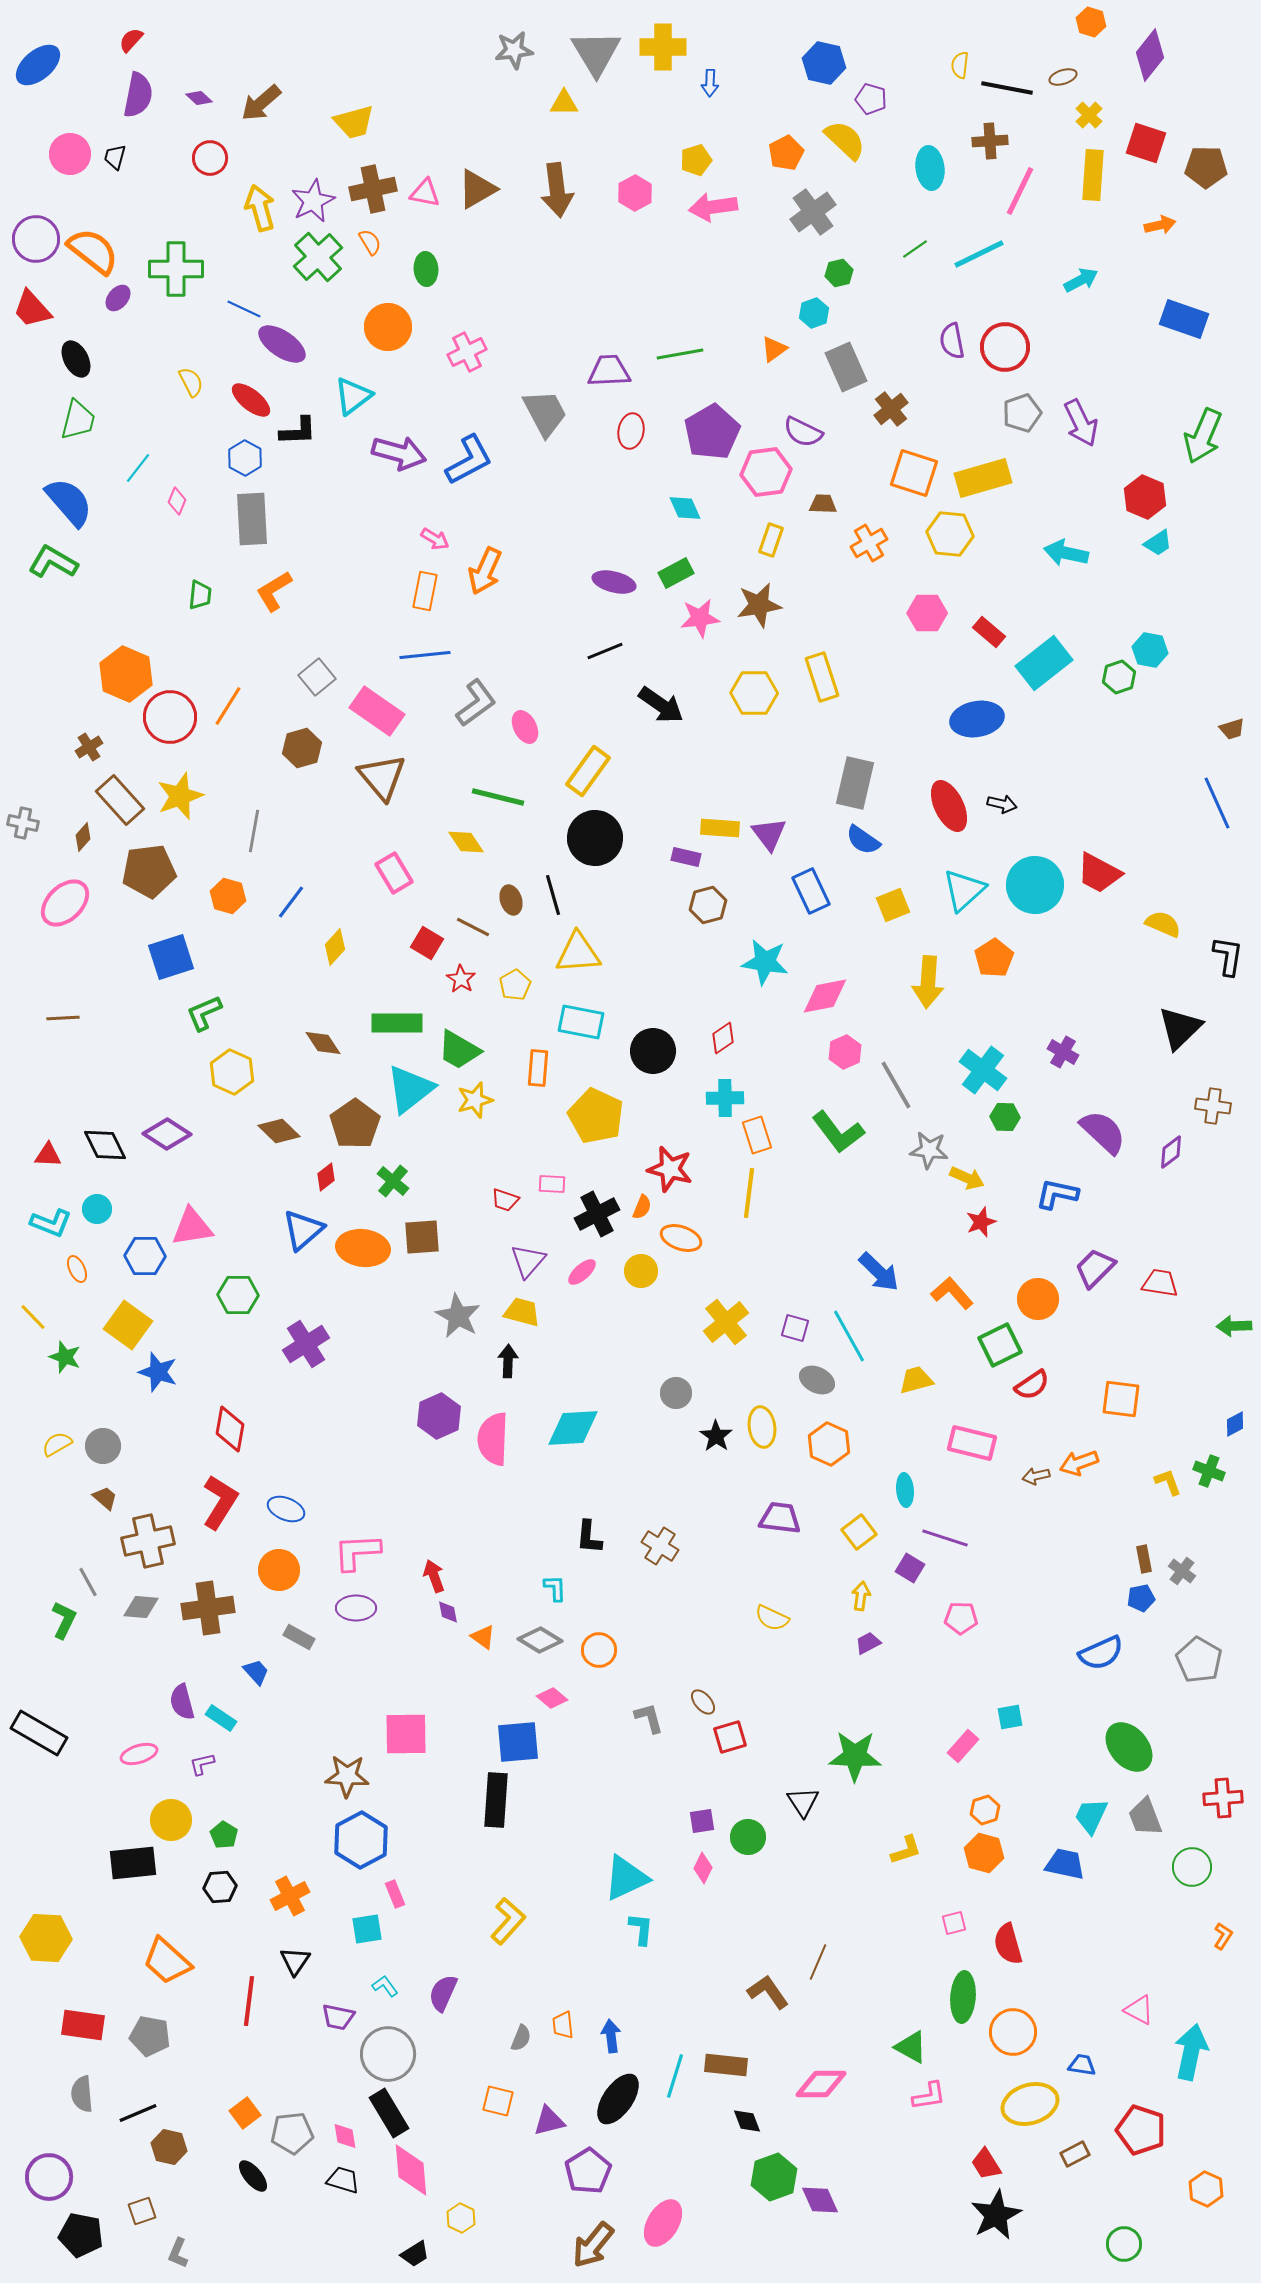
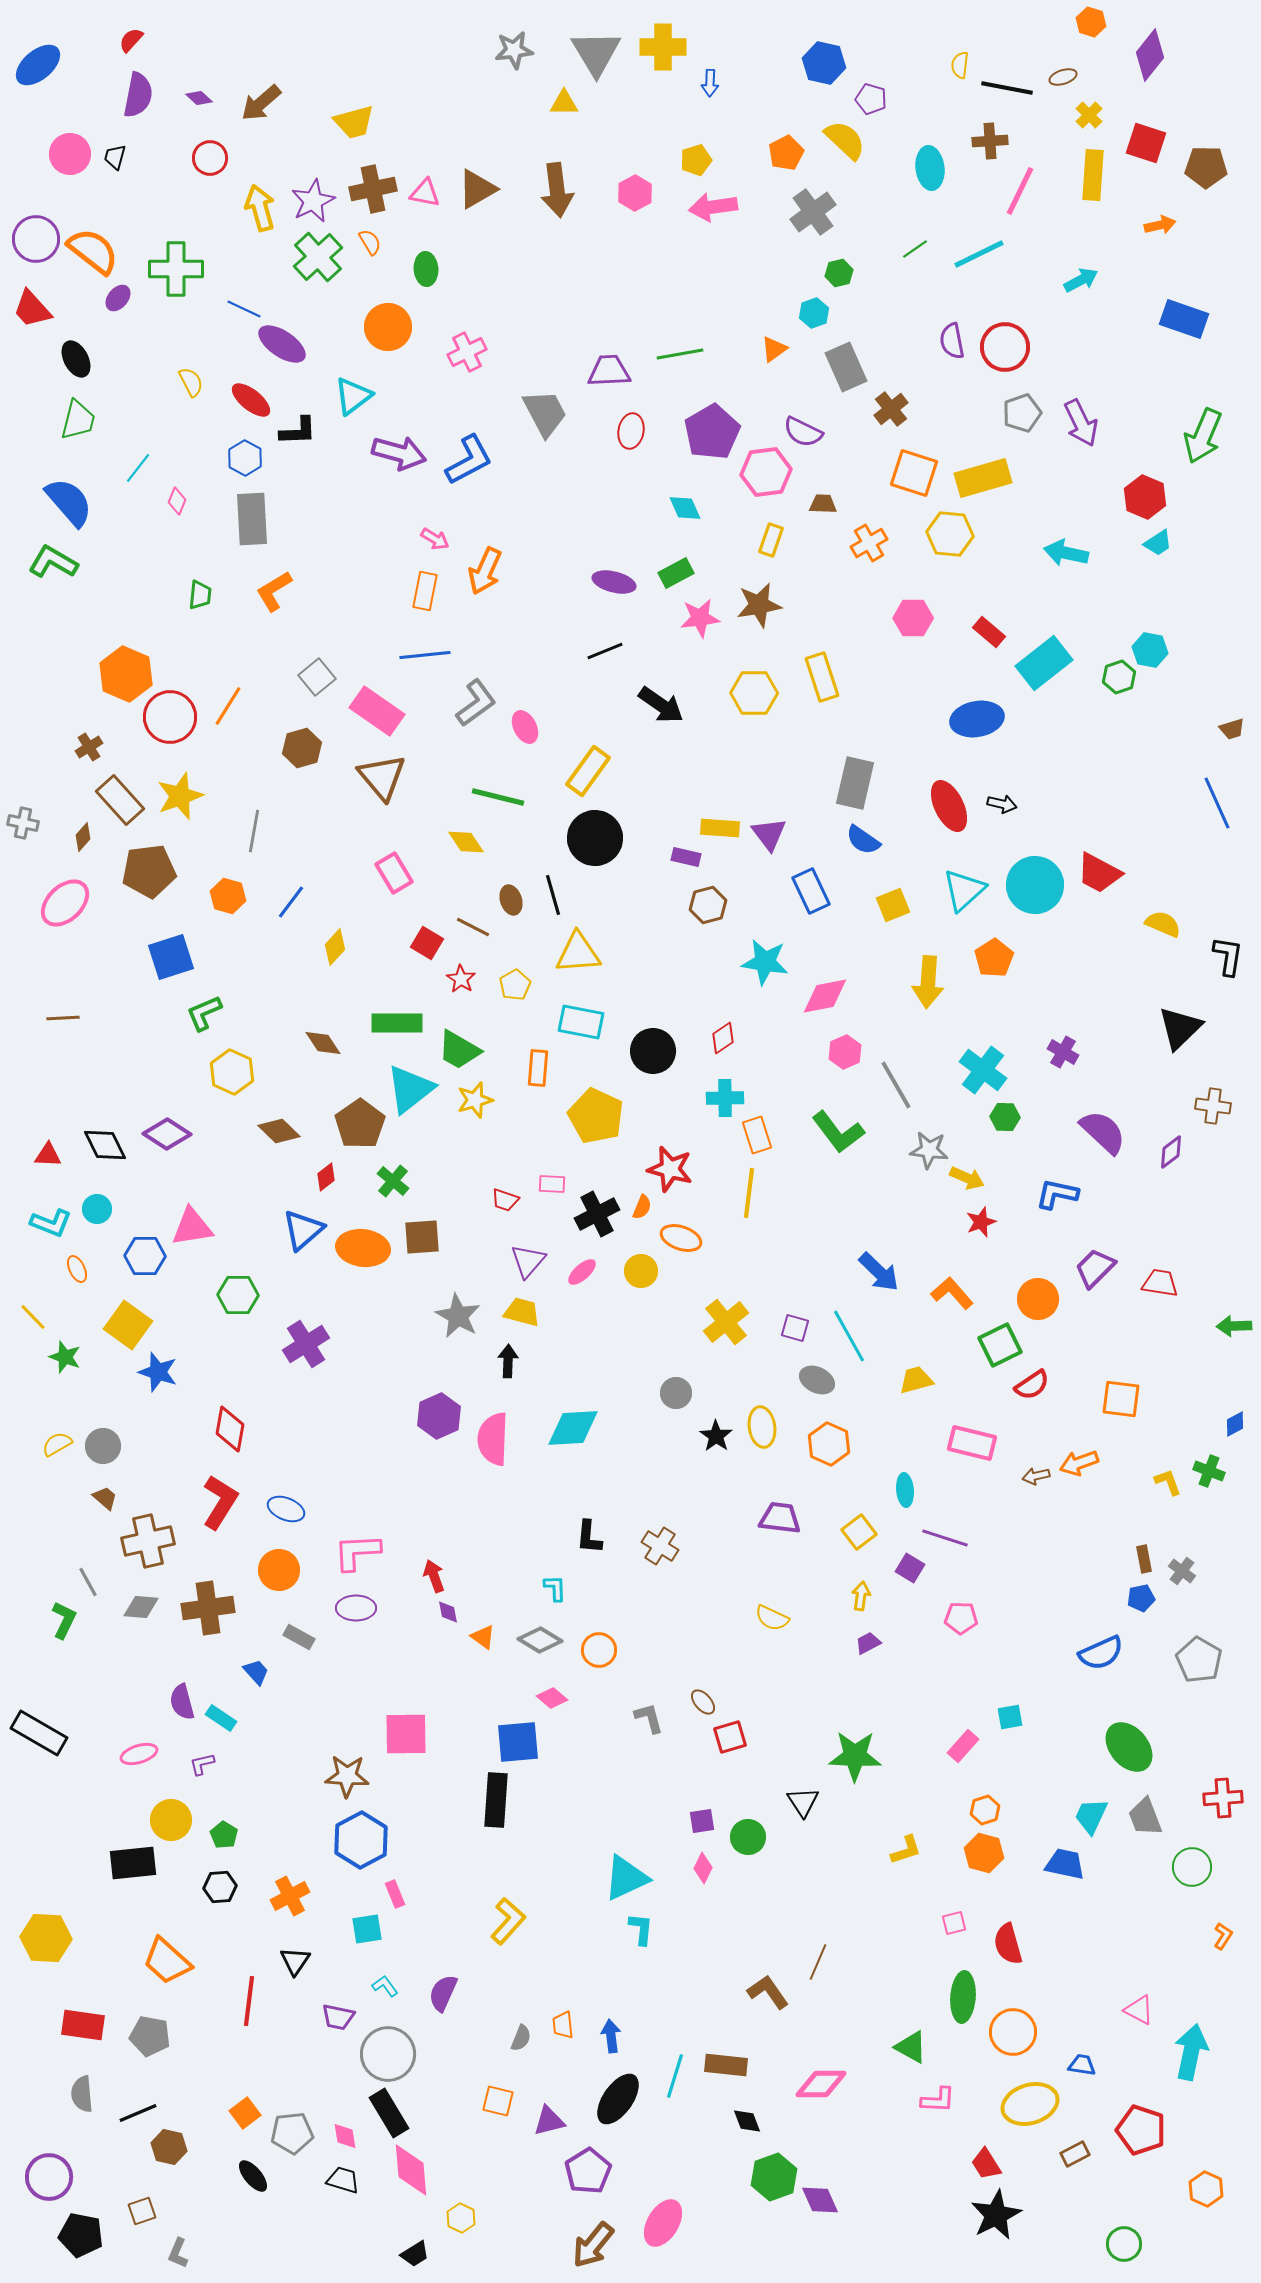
pink hexagon at (927, 613): moved 14 px left, 5 px down
brown pentagon at (355, 1124): moved 5 px right
pink L-shape at (929, 2096): moved 9 px right, 4 px down; rotated 12 degrees clockwise
